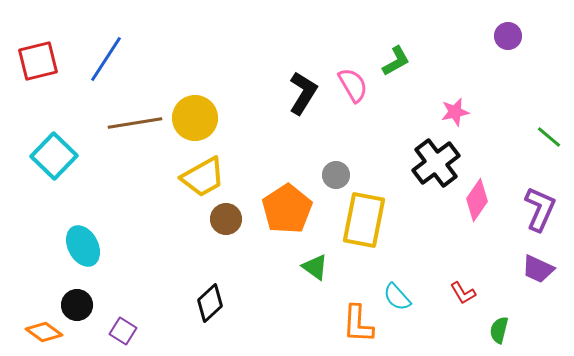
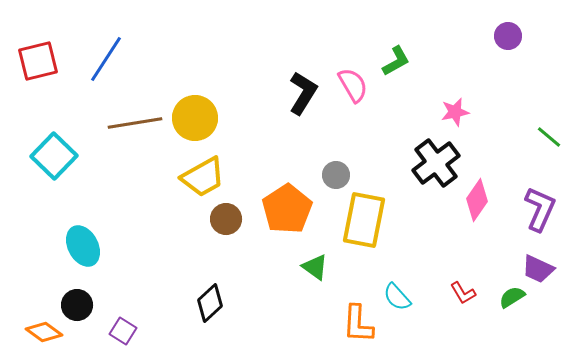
green semicircle: moved 13 px right, 33 px up; rotated 44 degrees clockwise
